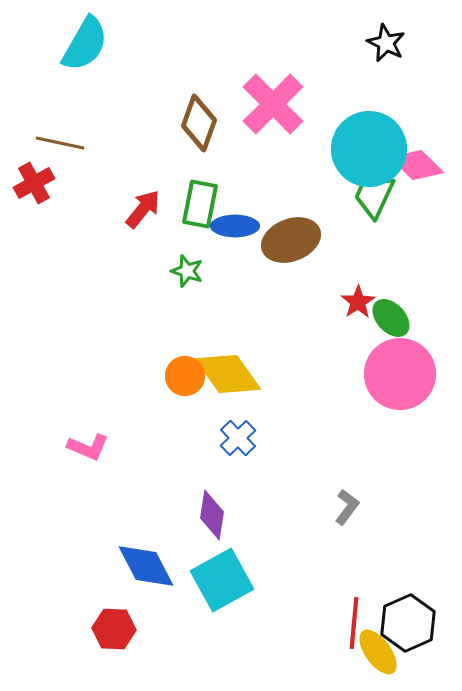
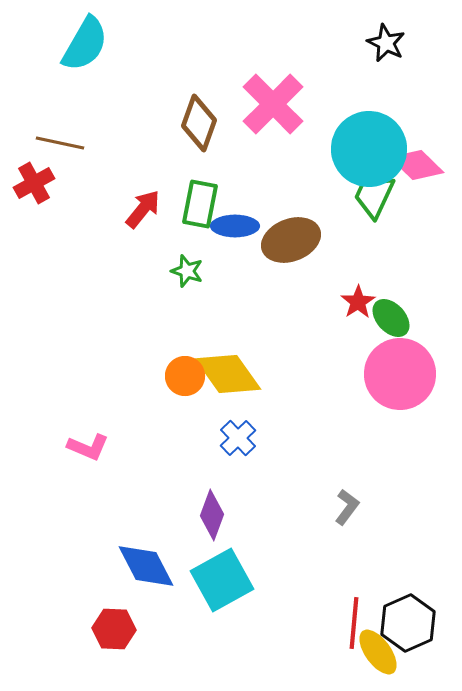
purple diamond: rotated 12 degrees clockwise
